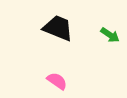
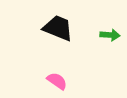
green arrow: rotated 30 degrees counterclockwise
